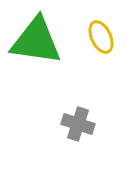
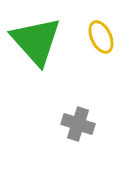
green triangle: rotated 40 degrees clockwise
